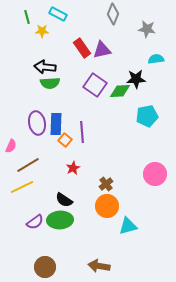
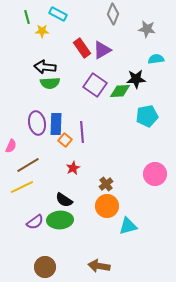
purple triangle: rotated 18 degrees counterclockwise
